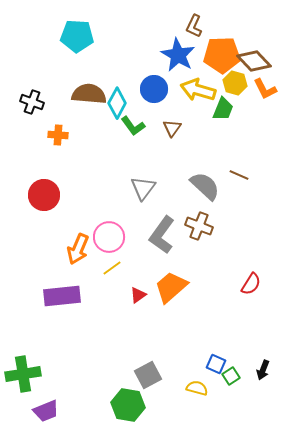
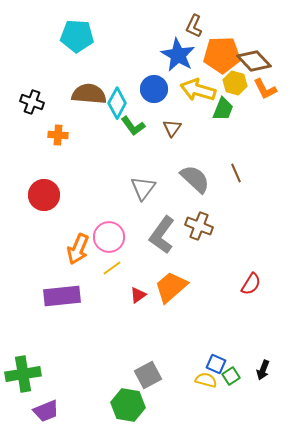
brown line: moved 3 px left, 2 px up; rotated 42 degrees clockwise
gray semicircle: moved 10 px left, 7 px up
yellow semicircle: moved 9 px right, 8 px up
